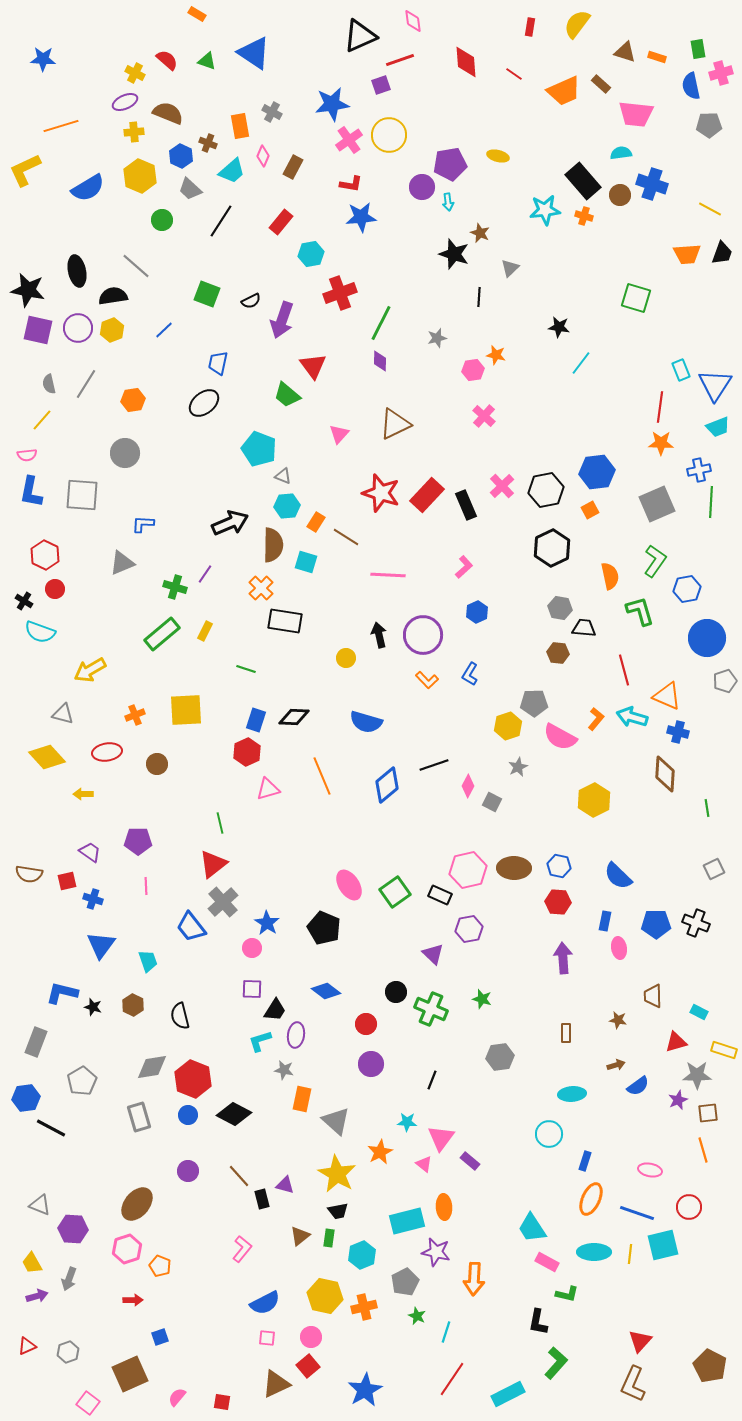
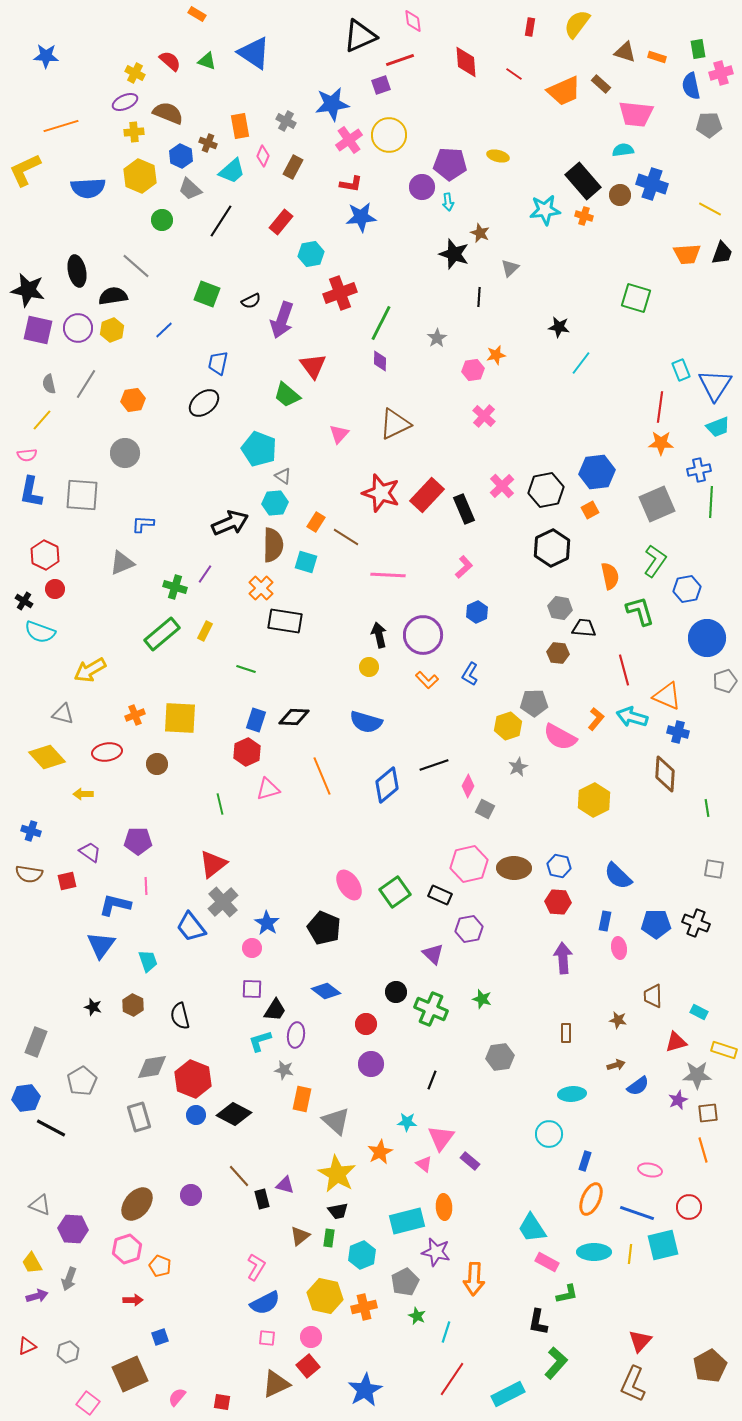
blue star at (43, 59): moved 3 px right, 3 px up
red semicircle at (167, 60): moved 3 px right, 1 px down
gray cross at (272, 112): moved 14 px right, 9 px down
cyan semicircle at (621, 153): moved 2 px right, 3 px up
purple pentagon at (450, 164): rotated 12 degrees clockwise
blue semicircle at (88, 188): rotated 28 degrees clockwise
gray star at (437, 338): rotated 18 degrees counterclockwise
orange star at (496, 355): rotated 24 degrees counterclockwise
gray triangle at (283, 476): rotated 12 degrees clockwise
black rectangle at (466, 505): moved 2 px left, 4 px down
cyan hexagon at (287, 506): moved 12 px left, 3 px up
yellow circle at (346, 658): moved 23 px right, 9 px down
yellow square at (186, 710): moved 6 px left, 8 px down; rotated 6 degrees clockwise
gray square at (492, 802): moved 7 px left, 7 px down
green line at (220, 823): moved 19 px up
gray square at (714, 869): rotated 35 degrees clockwise
pink hexagon at (468, 870): moved 1 px right, 6 px up
blue cross at (93, 899): moved 62 px left, 68 px up
blue L-shape at (62, 993): moved 53 px right, 88 px up
blue circle at (188, 1115): moved 8 px right
purple circle at (188, 1171): moved 3 px right, 24 px down
pink L-shape at (242, 1249): moved 14 px right, 18 px down; rotated 8 degrees counterclockwise
green L-shape at (567, 1294): rotated 25 degrees counterclockwise
brown pentagon at (710, 1366): rotated 16 degrees clockwise
